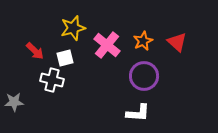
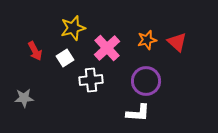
orange star: moved 4 px right, 1 px up; rotated 12 degrees clockwise
pink cross: moved 3 px down; rotated 8 degrees clockwise
red arrow: rotated 18 degrees clockwise
white square: rotated 18 degrees counterclockwise
purple circle: moved 2 px right, 5 px down
white cross: moved 39 px right; rotated 20 degrees counterclockwise
gray star: moved 10 px right, 4 px up
